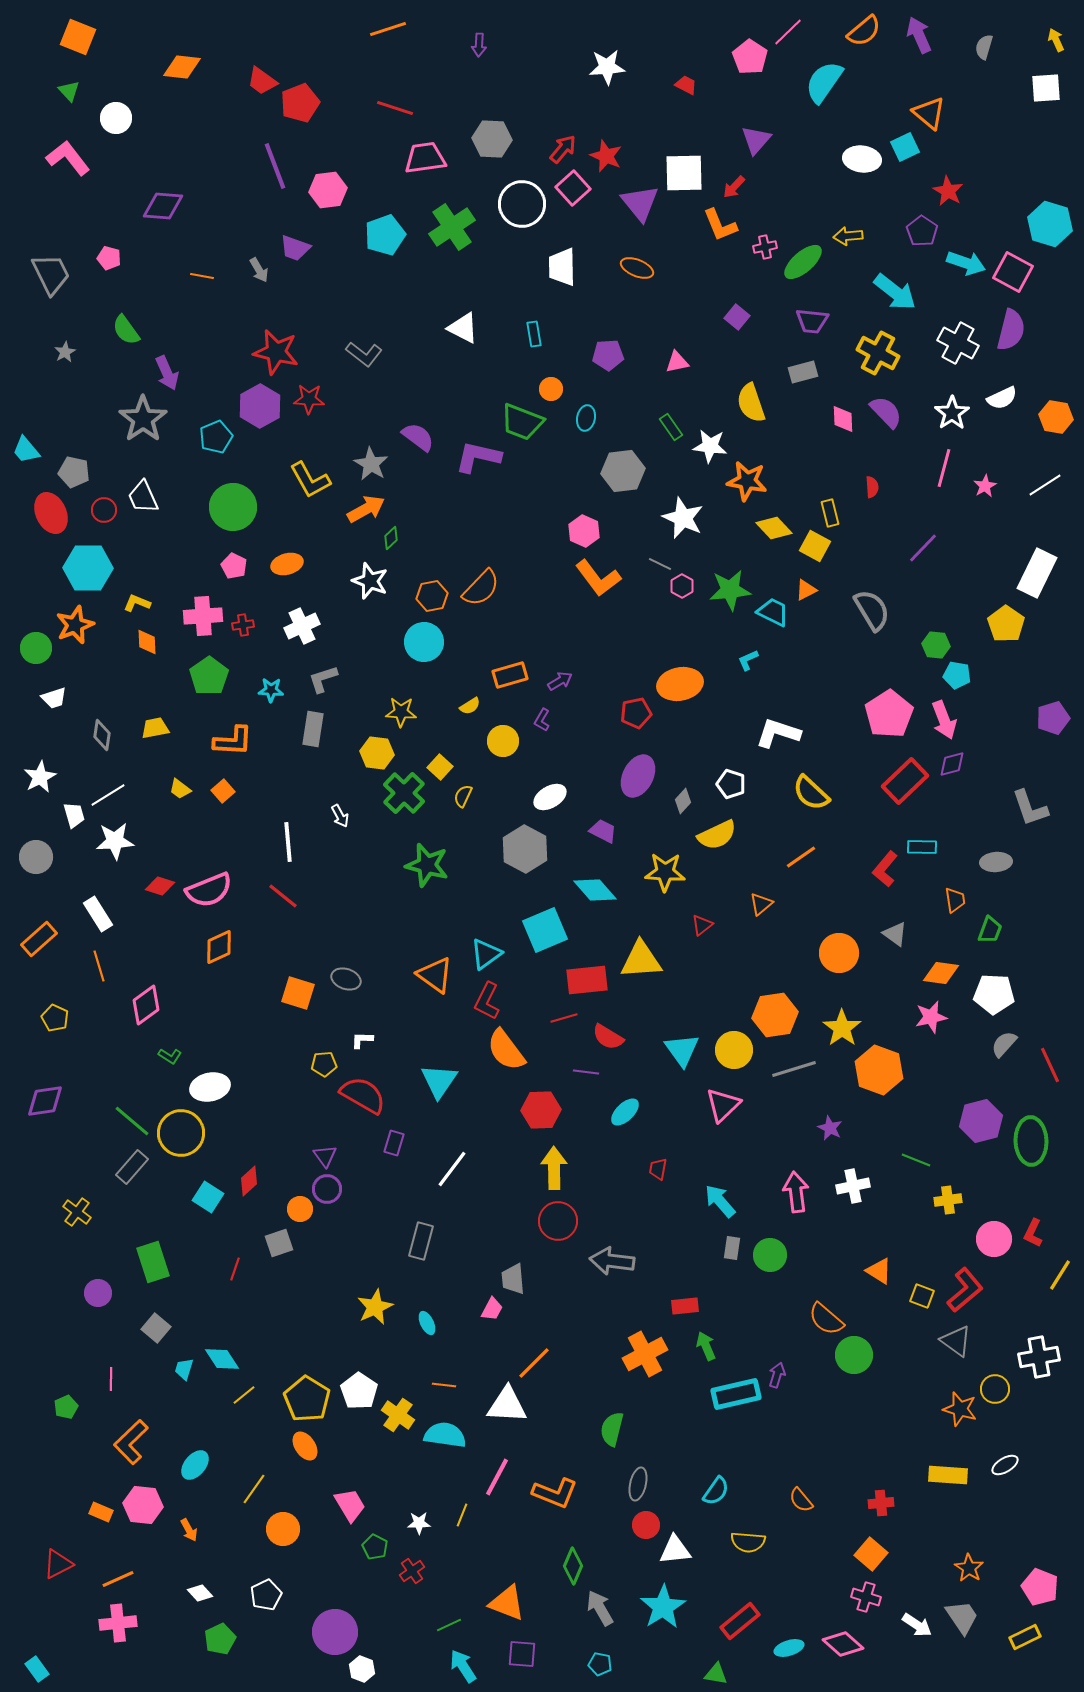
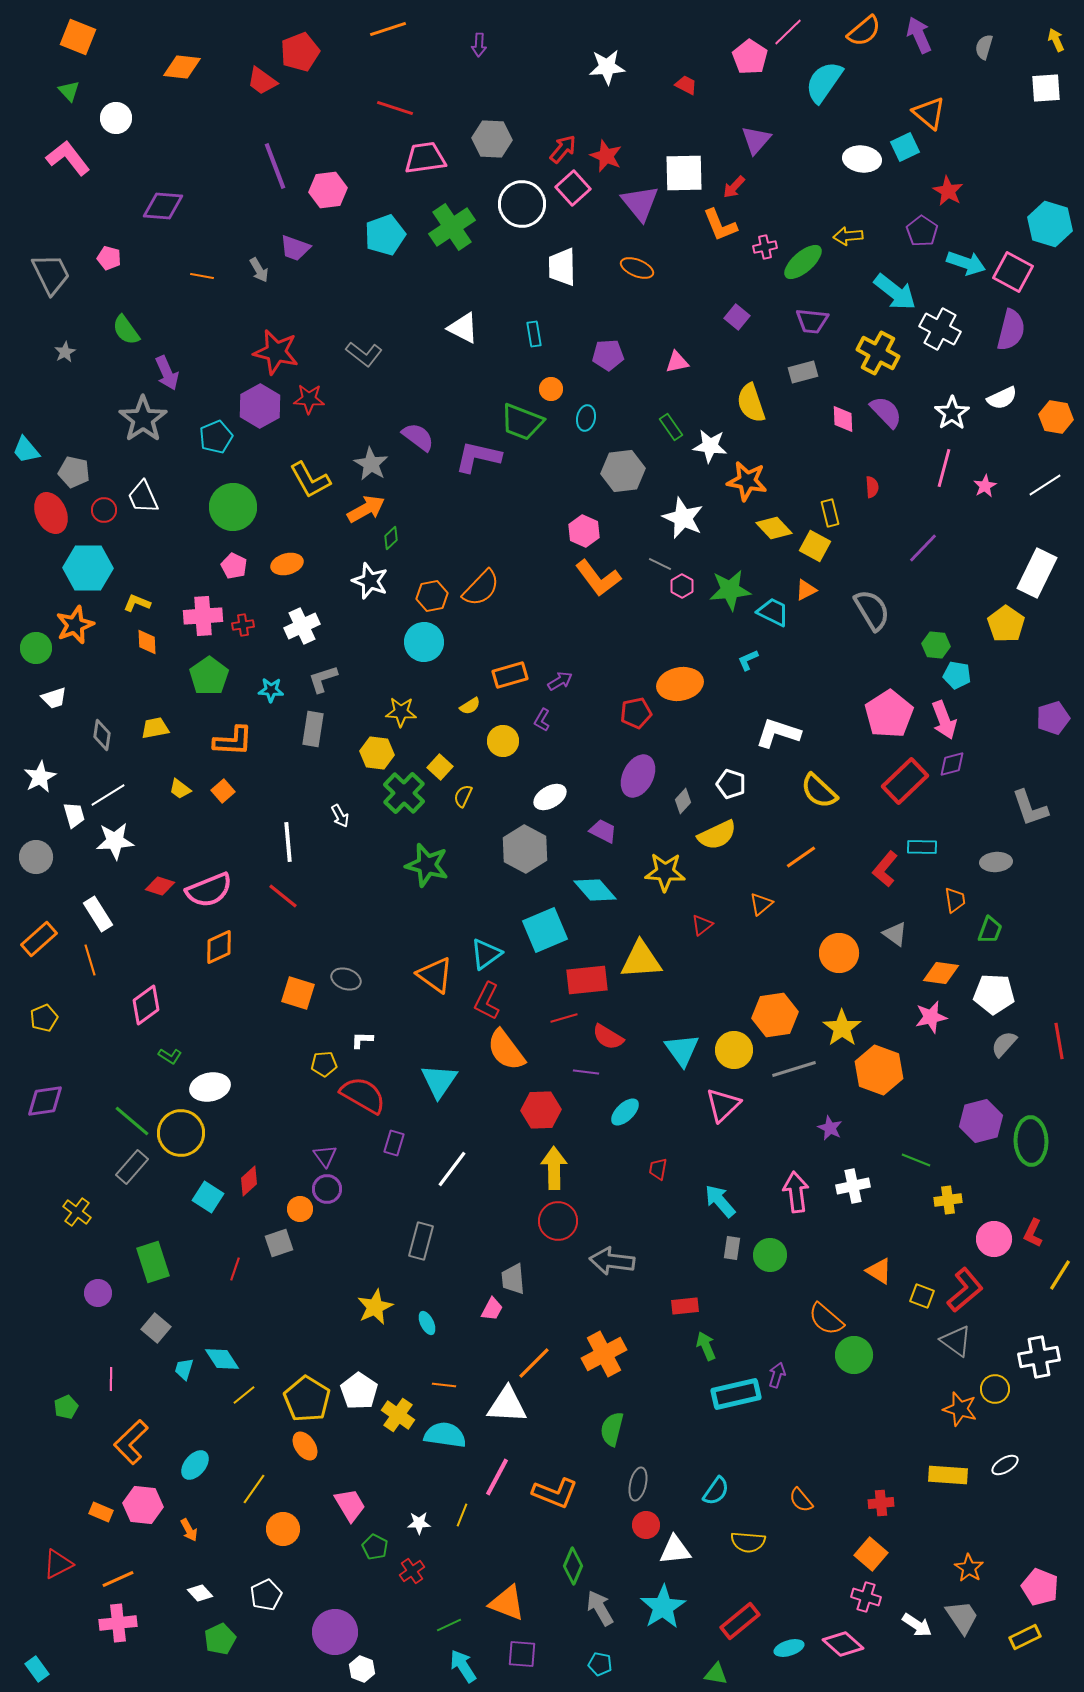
red pentagon at (300, 103): moved 51 px up
white cross at (958, 343): moved 18 px left, 14 px up
yellow semicircle at (811, 793): moved 8 px right, 2 px up
orange line at (99, 966): moved 9 px left, 6 px up
yellow pentagon at (55, 1018): moved 11 px left; rotated 24 degrees clockwise
red line at (1050, 1065): moved 9 px right, 24 px up; rotated 15 degrees clockwise
orange cross at (645, 1354): moved 41 px left
